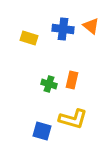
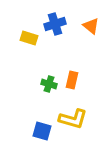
blue cross: moved 8 px left, 5 px up; rotated 25 degrees counterclockwise
